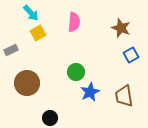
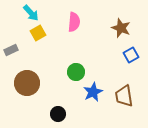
blue star: moved 3 px right
black circle: moved 8 px right, 4 px up
